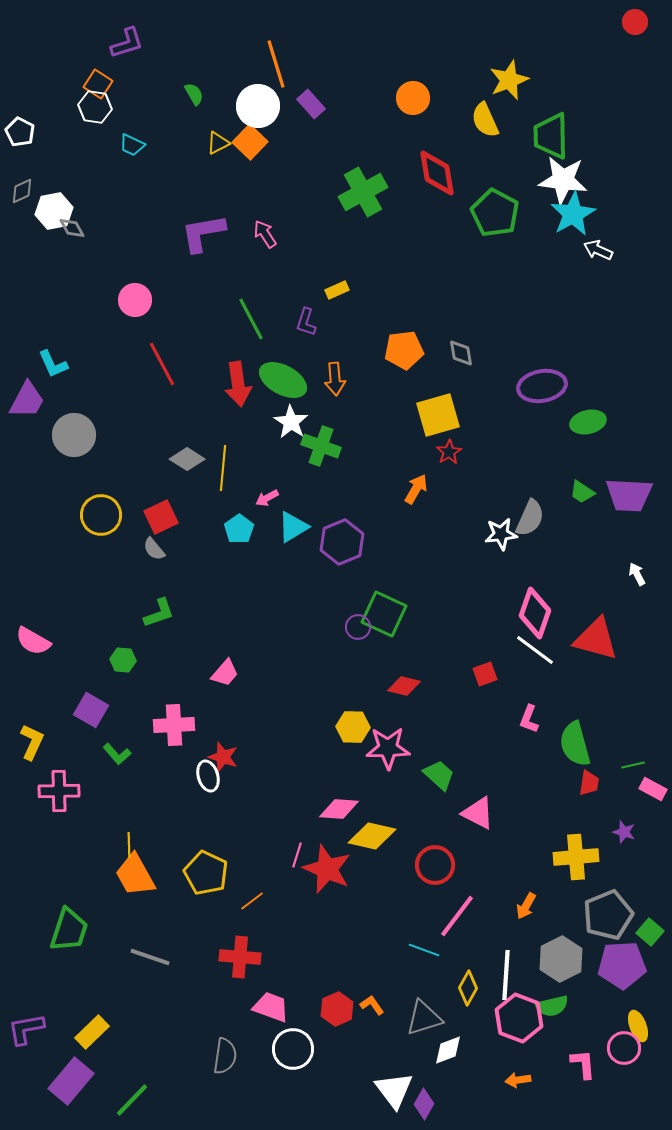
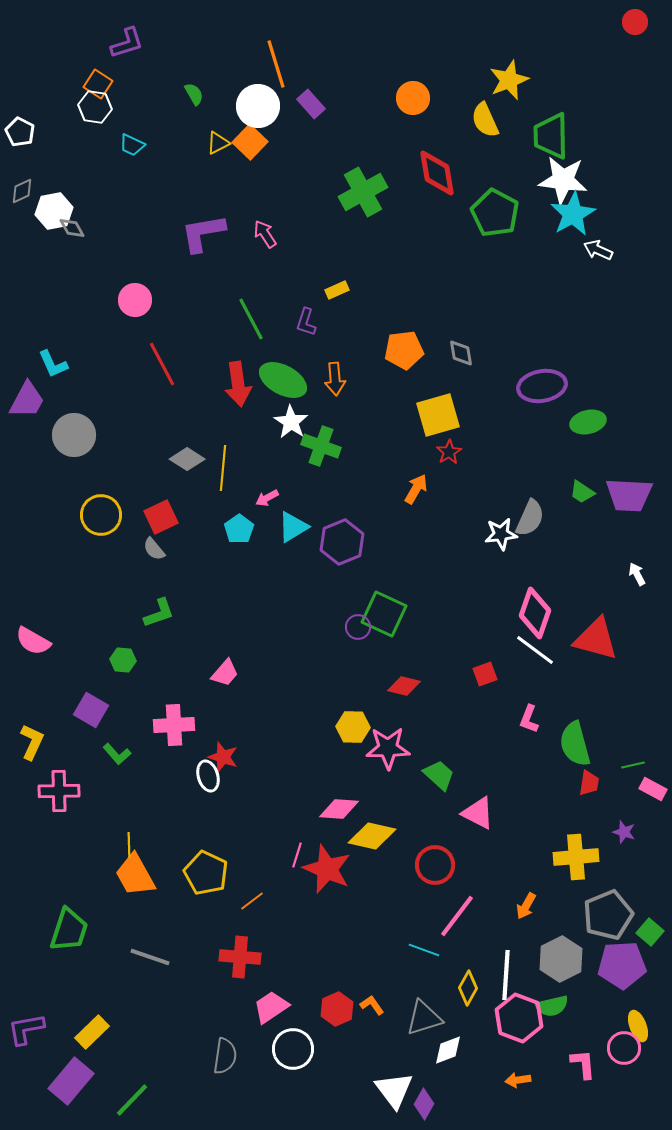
pink trapezoid at (271, 1007): rotated 54 degrees counterclockwise
